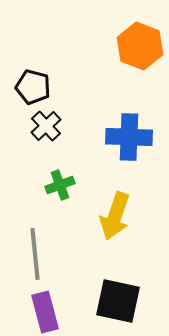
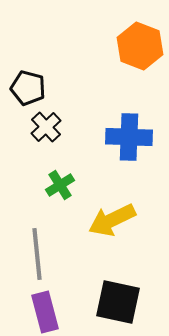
black pentagon: moved 5 px left, 1 px down
black cross: moved 1 px down
green cross: rotated 12 degrees counterclockwise
yellow arrow: moved 3 px left, 4 px down; rotated 45 degrees clockwise
gray line: moved 2 px right
black square: moved 1 px down
